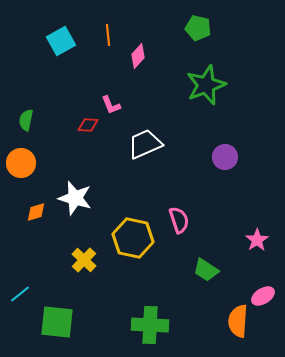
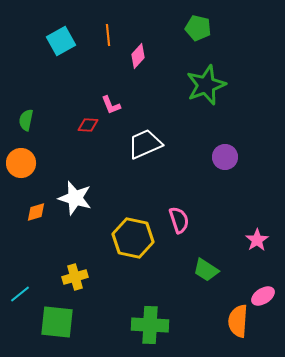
yellow cross: moved 9 px left, 17 px down; rotated 30 degrees clockwise
